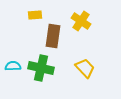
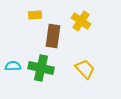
yellow trapezoid: moved 1 px down
